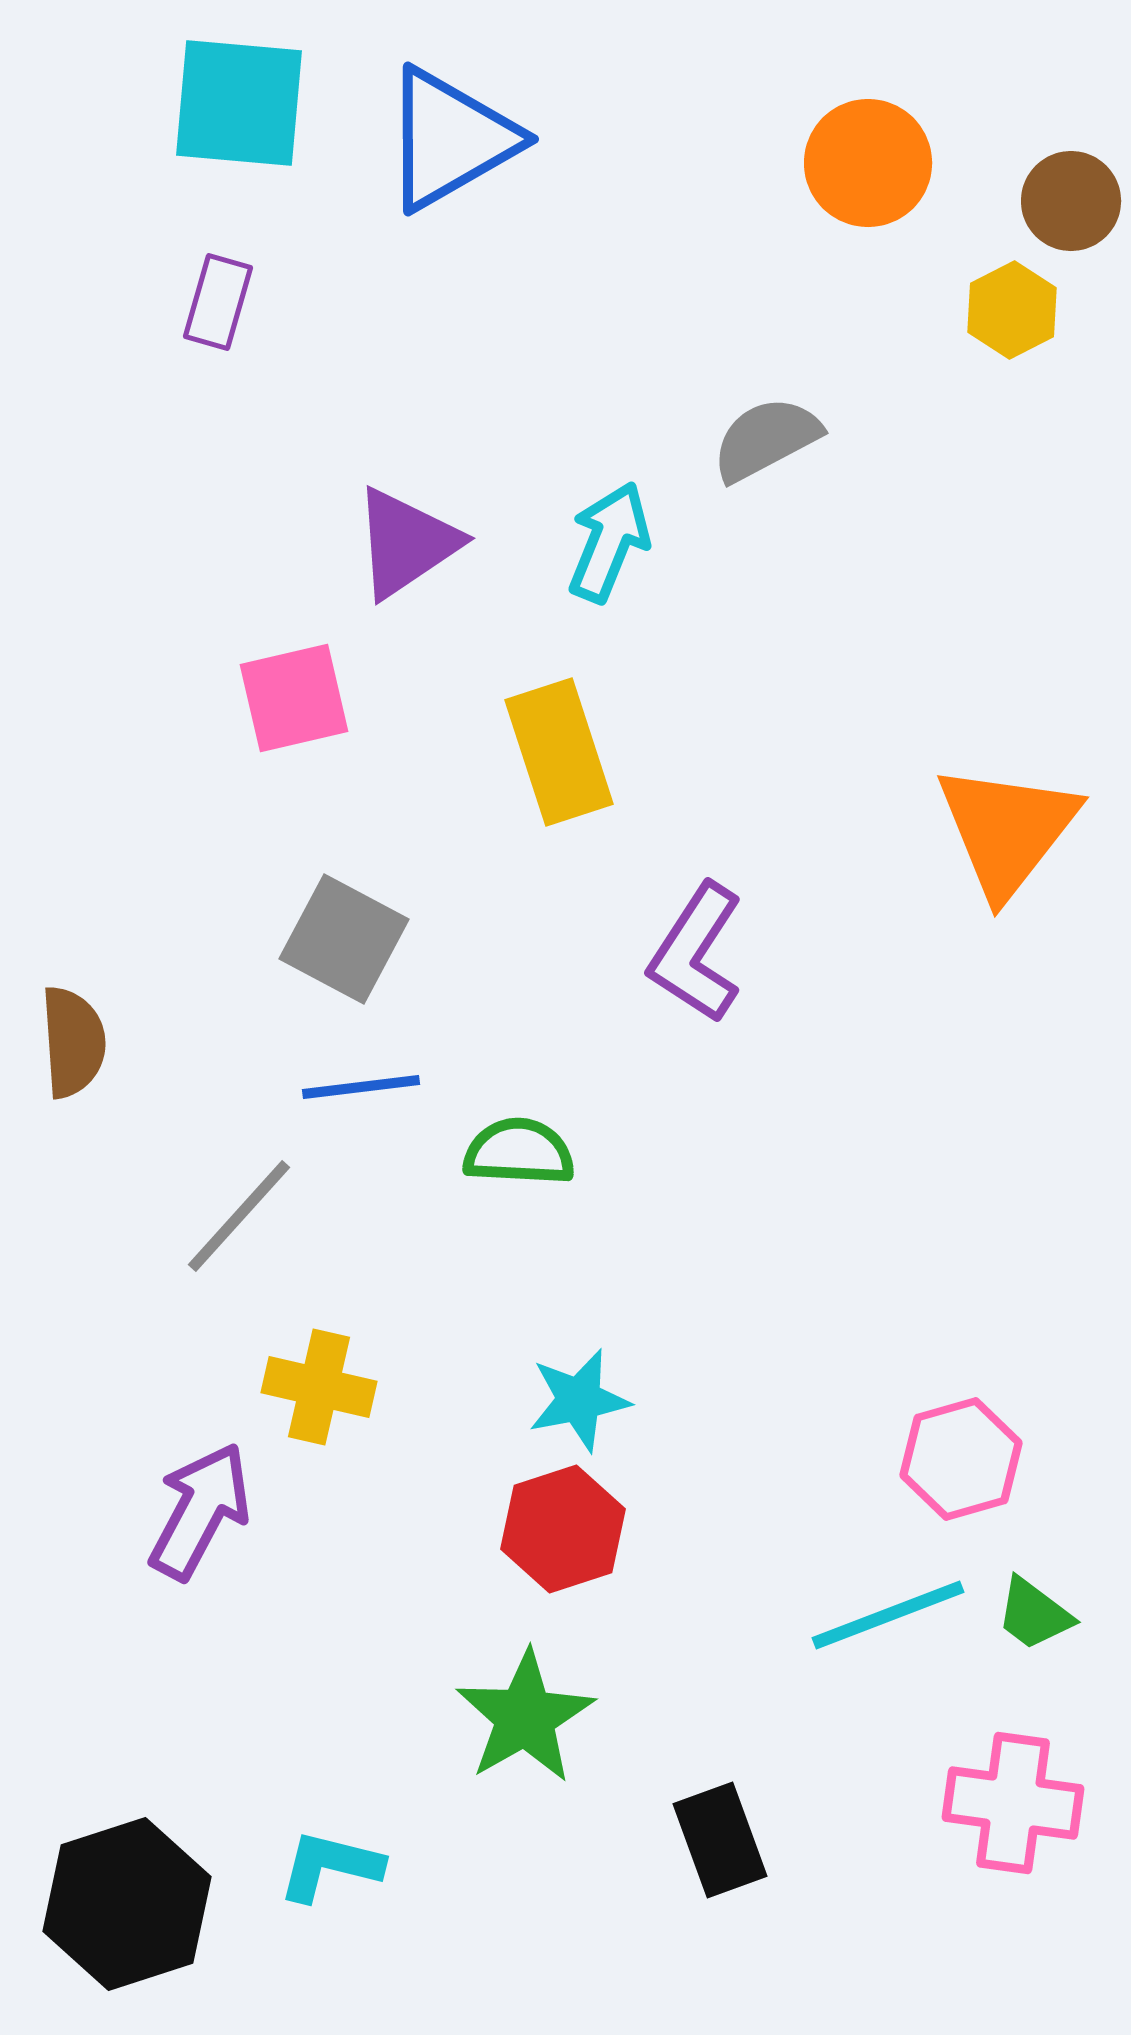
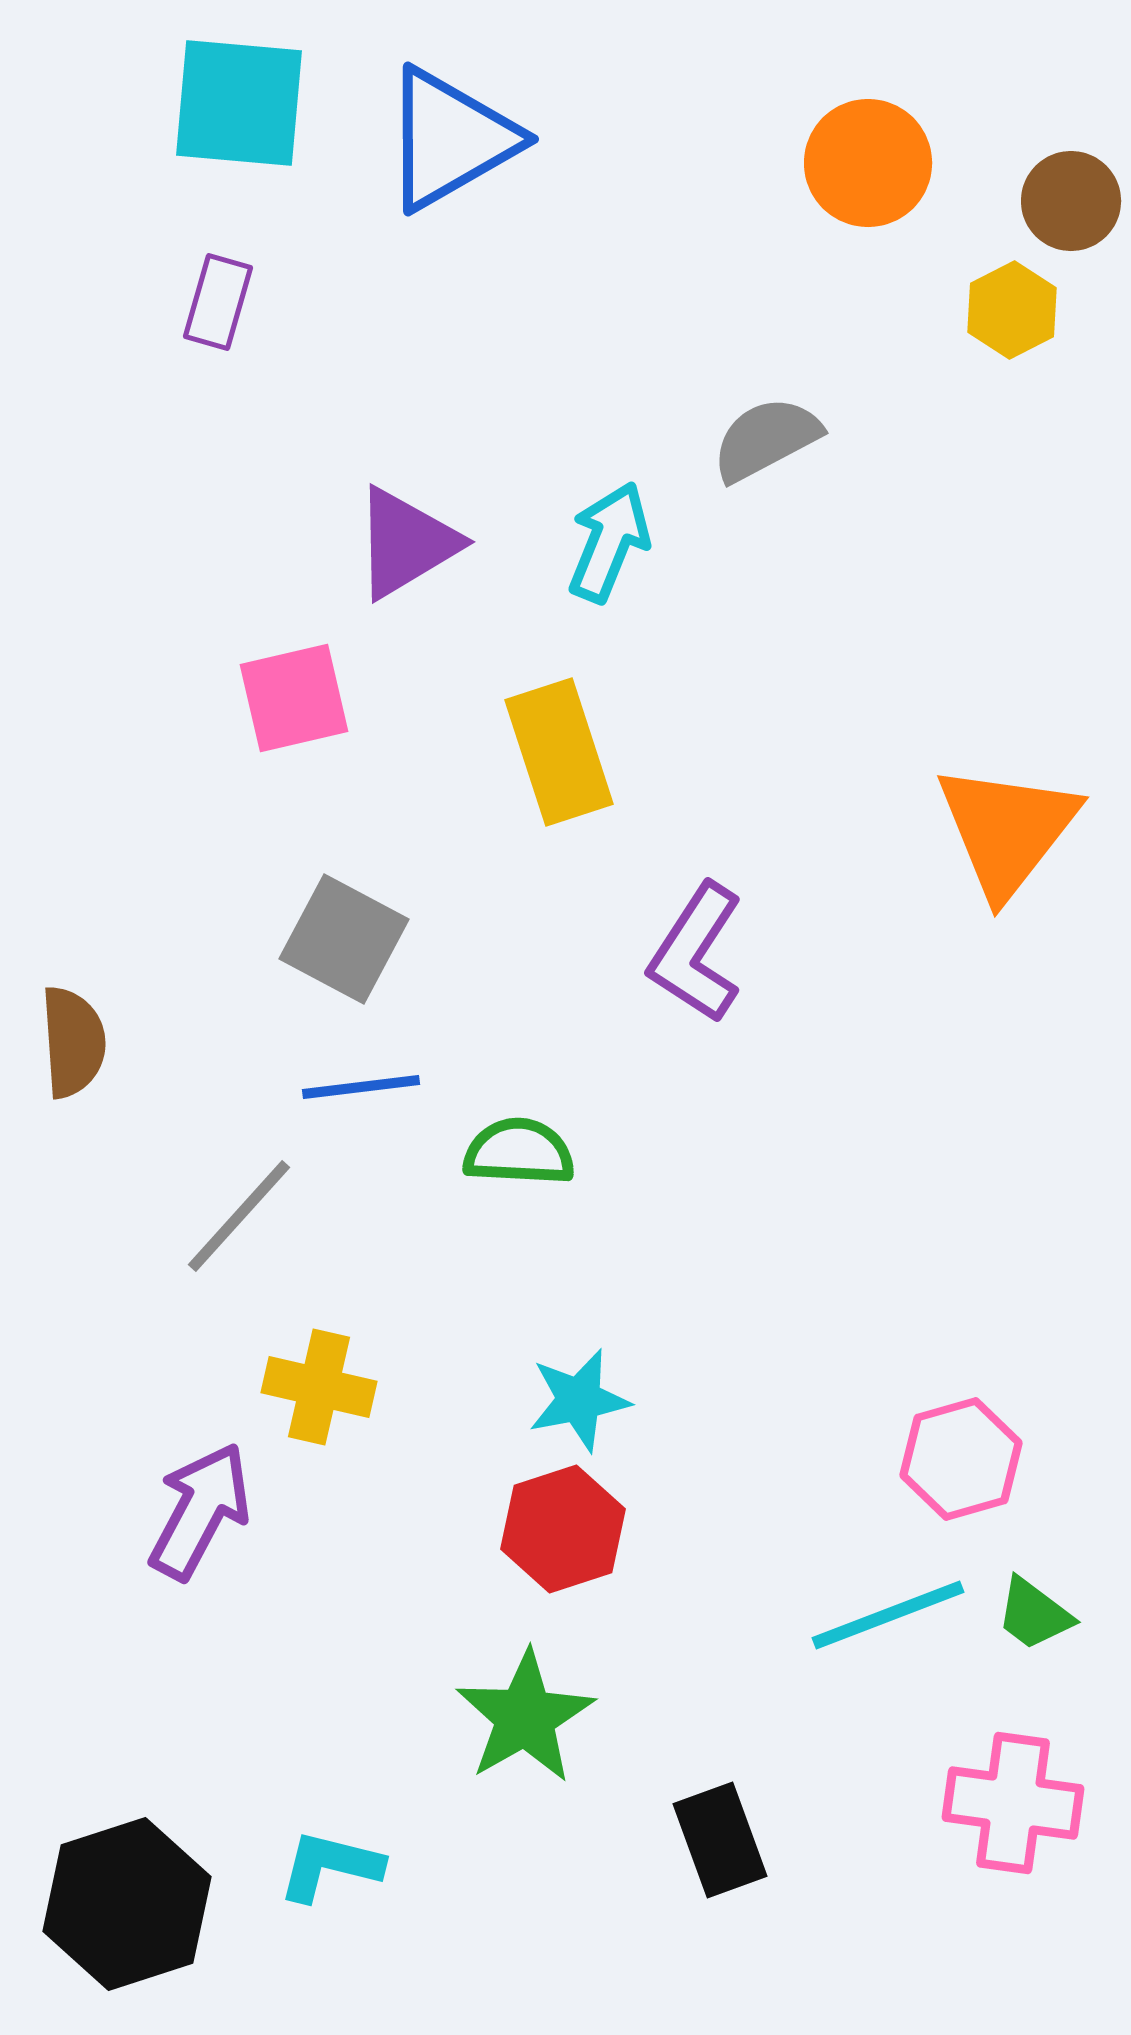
purple triangle: rotated 3 degrees clockwise
